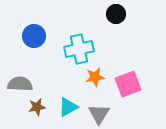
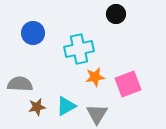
blue circle: moved 1 px left, 3 px up
cyan triangle: moved 2 px left, 1 px up
gray triangle: moved 2 px left
